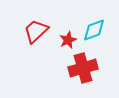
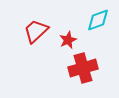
cyan diamond: moved 4 px right, 10 px up
